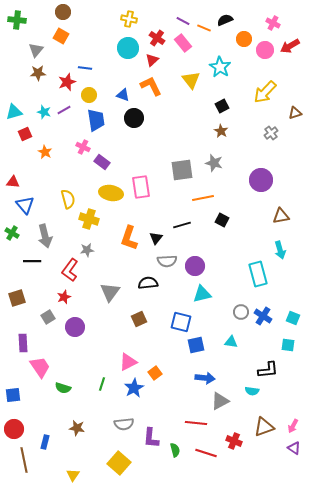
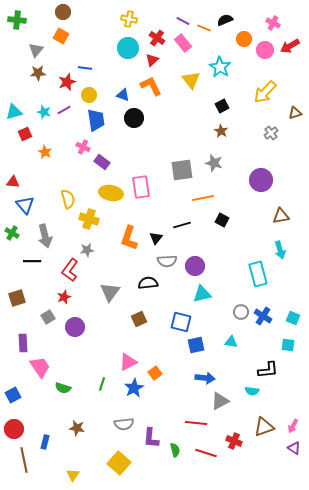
blue square at (13, 395): rotated 21 degrees counterclockwise
